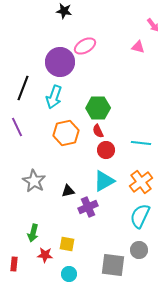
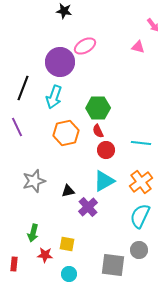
gray star: rotated 25 degrees clockwise
purple cross: rotated 18 degrees counterclockwise
